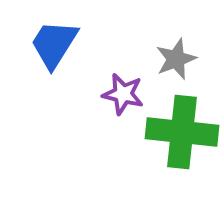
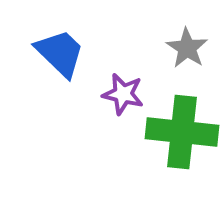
blue trapezoid: moved 6 px right, 9 px down; rotated 102 degrees clockwise
gray star: moved 11 px right, 11 px up; rotated 18 degrees counterclockwise
